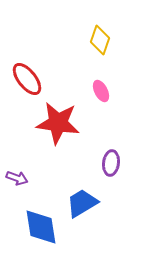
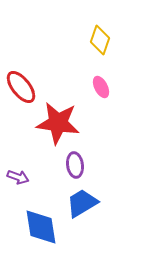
red ellipse: moved 6 px left, 8 px down
pink ellipse: moved 4 px up
purple ellipse: moved 36 px left, 2 px down; rotated 15 degrees counterclockwise
purple arrow: moved 1 px right, 1 px up
